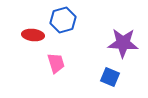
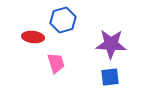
red ellipse: moved 2 px down
purple star: moved 12 px left, 1 px down
blue square: rotated 30 degrees counterclockwise
